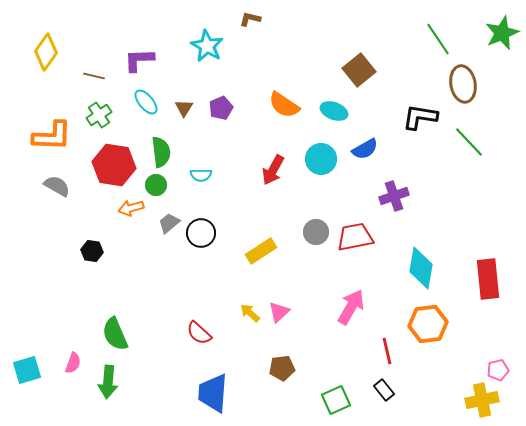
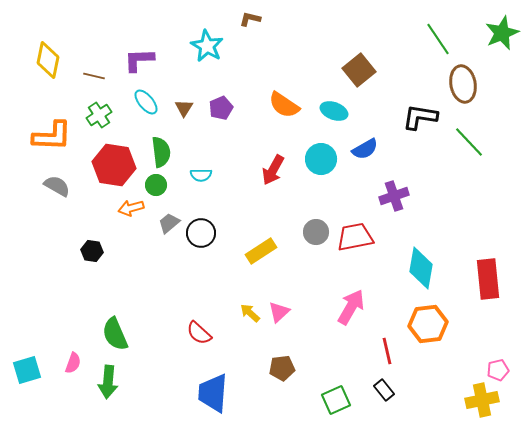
yellow diamond at (46, 52): moved 2 px right, 8 px down; rotated 24 degrees counterclockwise
